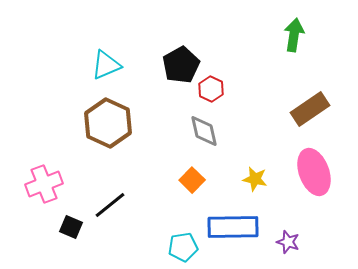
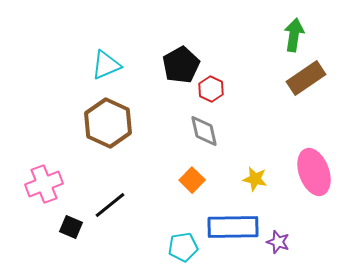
brown rectangle: moved 4 px left, 31 px up
purple star: moved 10 px left
